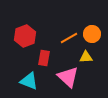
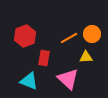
pink triangle: moved 2 px down
